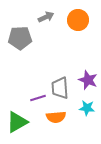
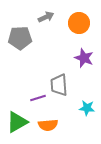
orange circle: moved 1 px right, 3 px down
purple star: moved 4 px left, 22 px up
gray trapezoid: moved 1 px left, 3 px up
orange semicircle: moved 8 px left, 8 px down
